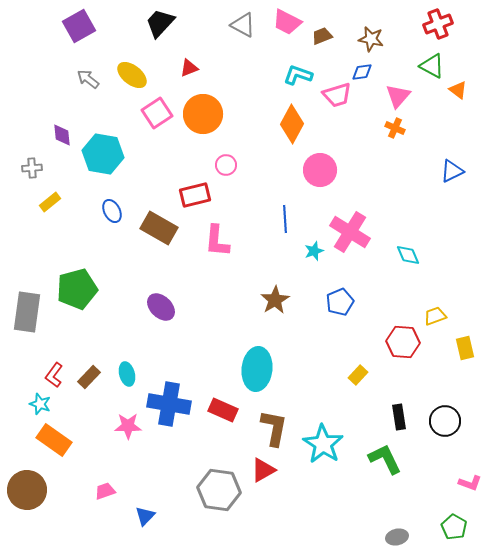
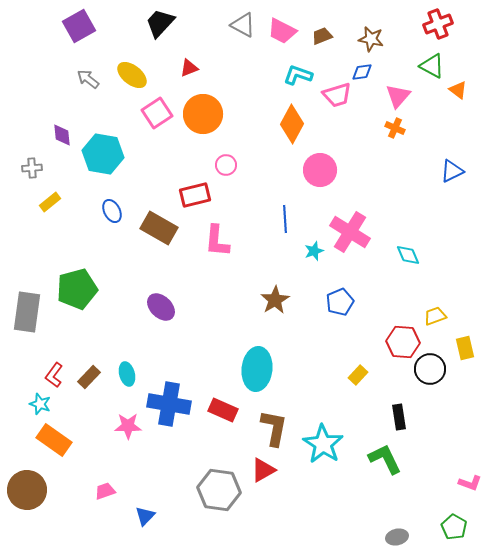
pink trapezoid at (287, 22): moved 5 px left, 9 px down
black circle at (445, 421): moved 15 px left, 52 px up
